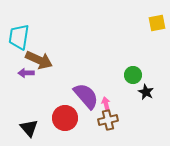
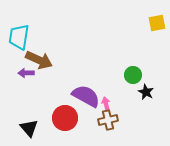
purple semicircle: rotated 20 degrees counterclockwise
